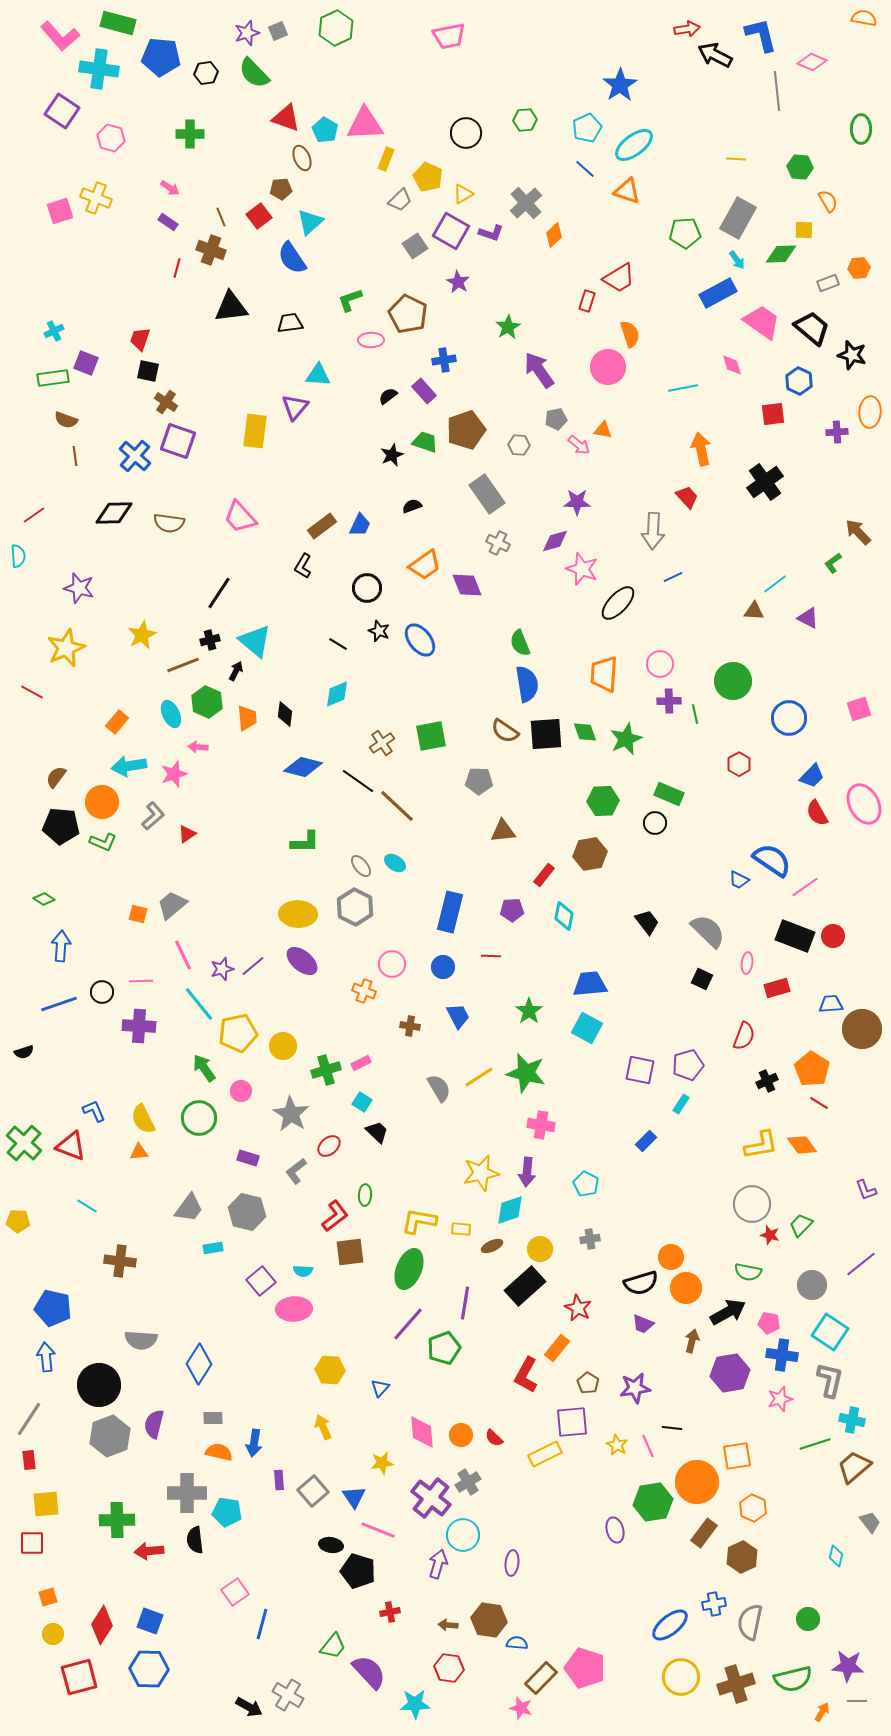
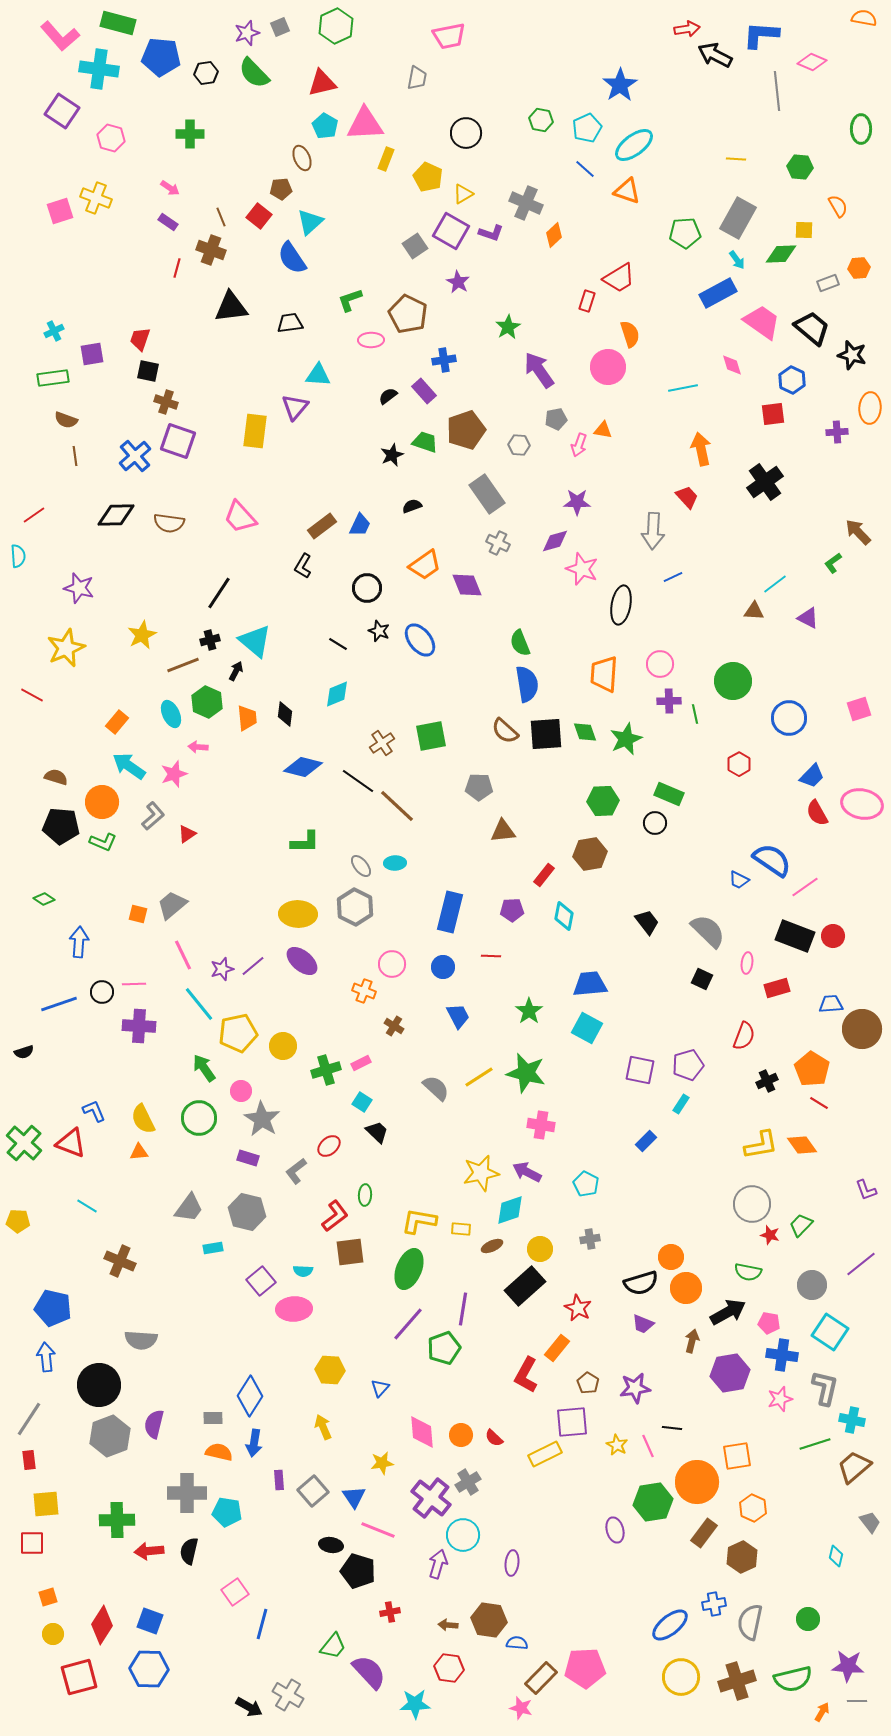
green hexagon at (336, 28): moved 2 px up
gray square at (278, 31): moved 2 px right, 4 px up
blue L-shape at (761, 35): rotated 72 degrees counterclockwise
red triangle at (286, 118): moved 36 px right, 35 px up; rotated 32 degrees counterclockwise
green hexagon at (525, 120): moved 16 px right; rotated 15 degrees clockwise
cyan pentagon at (325, 130): moved 4 px up
gray trapezoid at (400, 200): moved 17 px right, 122 px up; rotated 35 degrees counterclockwise
orange semicircle at (828, 201): moved 10 px right, 5 px down
gray cross at (526, 203): rotated 24 degrees counterclockwise
red square at (259, 216): rotated 15 degrees counterclockwise
purple square at (86, 363): moved 6 px right, 9 px up; rotated 30 degrees counterclockwise
blue hexagon at (799, 381): moved 7 px left, 1 px up
brown cross at (166, 402): rotated 15 degrees counterclockwise
orange ellipse at (870, 412): moved 4 px up
pink arrow at (579, 445): rotated 70 degrees clockwise
blue cross at (135, 456): rotated 8 degrees clockwise
black diamond at (114, 513): moved 2 px right, 2 px down
black ellipse at (618, 603): moved 3 px right, 2 px down; rotated 33 degrees counterclockwise
red line at (32, 692): moved 3 px down
brown semicircle at (505, 731): rotated 8 degrees clockwise
cyan arrow at (129, 766): rotated 44 degrees clockwise
brown semicircle at (56, 777): rotated 70 degrees clockwise
gray pentagon at (479, 781): moved 6 px down
pink ellipse at (864, 804): moved 2 px left; rotated 51 degrees counterclockwise
cyan ellipse at (395, 863): rotated 35 degrees counterclockwise
blue arrow at (61, 946): moved 18 px right, 4 px up
pink line at (141, 981): moved 7 px left, 3 px down
brown cross at (410, 1026): moved 16 px left; rotated 24 degrees clockwise
gray semicircle at (439, 1088): moved 3 px left; rotated 16 degrees counterclockwise
gray star at (291, 1114): moved 29 px left, 5 px down
red triangle at (71, 1146): moved 3 px up
purple arrow at (527, 1172): rotated 112 degrees clockwise
brown cross at (120, 1261): rotated 16 degrees clockwise
purple line at (465, 1303): moved 2 px left, 6 px down
blue diamond at (199, 1364): moved 51 px right, 32 px down
gray L-shape at (830, 1380): moved 5 px left, 8 px down
black semicircle at (195, 1540): moved 6 px left, 11 px down; rotated 20 degrees clockwise
pink pentagon at (585, 1668): rotated 21 degrees counterclockwise
brown cross at (736, 1684): moved 1 px right, 3 px up
